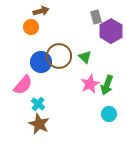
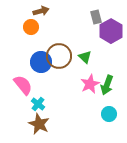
pink semicircle: rotated 80 degrees counterclockwise
